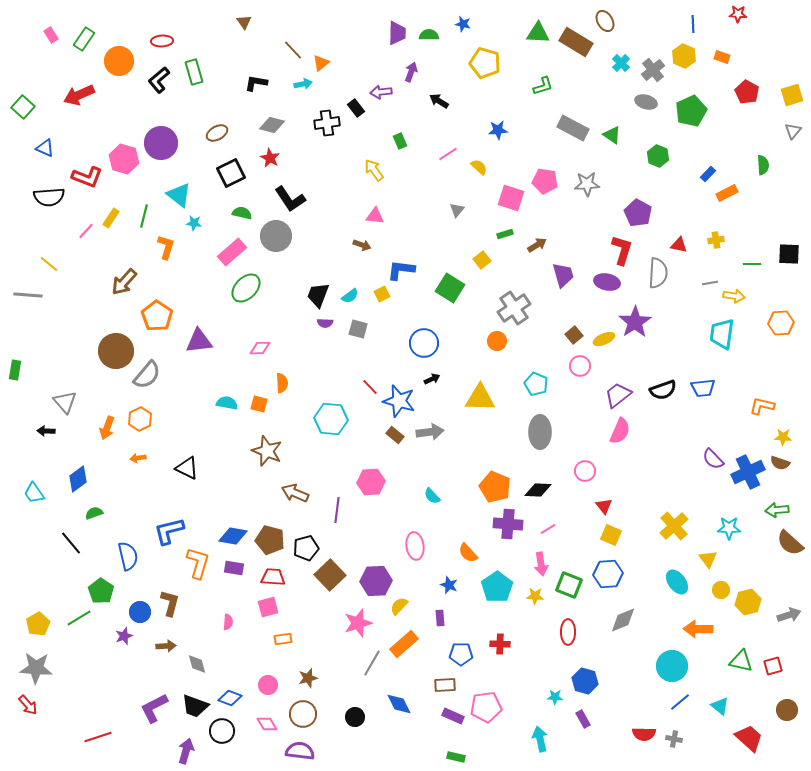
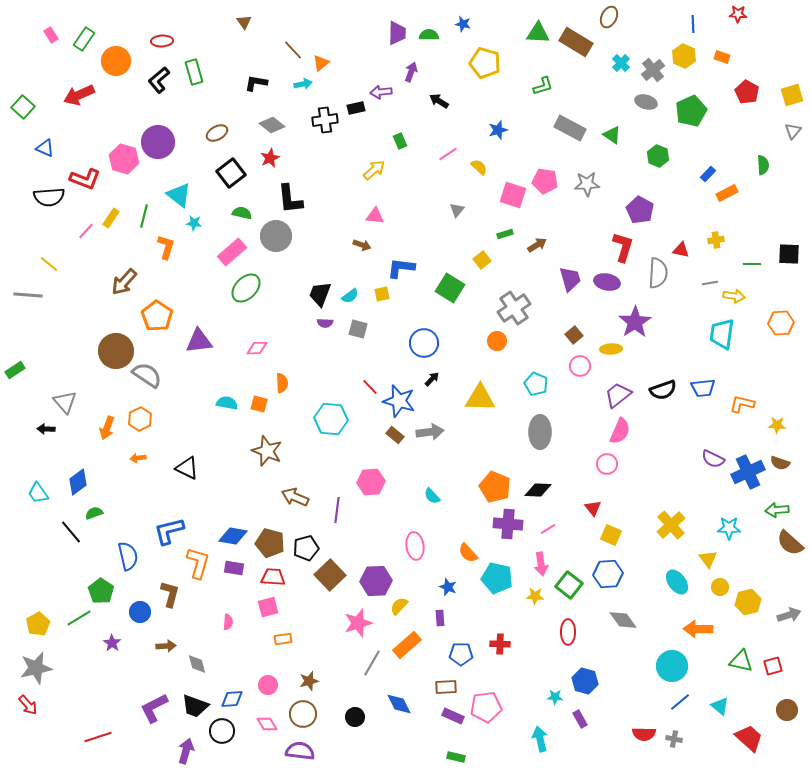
brown ellipse at (605, 21): moved 4 px right, 4 px up; rotated 55 degrees clockwise
orange circle at (119, 61): moved 3 px left
black rectangle at (356, 108): rotated 66 degrees counterclockwise
black cross at (327, 123): moved 2 px left, 3 px up
gray diamond at (272, 125): rotated 25 degrees clockwise
gray rectangle at (573, 128): moved 3 px left
blue star at (498, 130): rotated 12 degrees counterclockwise
purple circle at (161, 143): moved 3 px left, 1 px up
red star at (270, 158): rotated 18 degrees clockwise
yellow arrow at (374, 170): rotated 85 degrees clockwise
black square at (231, 173): rotated 12 degrees counterclockwise
red L-shape at (87, 177): moved 2 px left, 2 px down
pink square at (511, 198): moved 2 px right, 3 px up
black L-shape at (290, 199): rotated 28 degrees clockwise
purple pentagon at (638, 213): moved 2 px right, 3 px up
red triangle at (679, 245): moved 2 px right, 5 px down
red L-shape at (622, 250): moved 1 px right, 3 px up
blue L-shape at (401, 270): moved 2 px up
purple trapezoid at (563, 275): moved 7 px right, 4 px down
yellow square at (382, 294): rotated 14 degrees clockwise
black trapezoid at (318, 295): moved 2 px right, 1 px up
yellow ellipse at (604, 339): moved 7 px right, 10 px down; rotated 20 degrees clockwise
pink diamond at (260, 348): moved 3 px left
green rectangle at (15, 370): rotated 48 degrees clockwise
gray semicircle at (147, 375): rotated 96 degrees counterclockwise
black arrow at (432, 379): rotated 21 degrees counterclockwise
orange L-shape at (762, 406): moved 20 px left, 2 px up
black arrow at (46, 431): moved 2 px up
yellow star at (783, 437): moved 6 px left, 12 px up
purple semicircle at (713, 459): rotated 20 degrees counterclockwise
pink circle at (585, 471): moved 22 px right, 7 px up
blue diamond at (78, 479): moved 3 px down
cyan trapezoid at (34, 493): moved 4 px right
brown arrow at (295, 493): moved 4 px down
red triangle at (604, 506): moved 11 px left, 2 px down
yellow cross at (674, 526): moved 3 px left, 1 px up
brown pentagon at (270, 540): moved 3 px down
black line at (71, 543): moved 11 px up
blue star at (449, 585): moved 1 px left, 2 px down
green square at (569, 585): rotated 16 degrees clockwise
cyan pentagon at (497, 587): moved 9 px up; rotated 24 degrees counterclockwise
yellow circle at (721, 590): moved 1 px left, 3 px up
brown L-shape at (170, 603): moved 9 px up
gray diamond at (623, 620): rotated 76 degrees clockwise
purple star at (124, 636): moved 12 px left, 7 px down; rotated 18 degrees counterclockwise
orange rectangle at (404, 644): moved 3 px right, 1 px down
gray star at (36, 668): rotated 16 degrees counterclockwise
brown star at (308, 678): moved 1 px right, 3 px down
brown rectangle at (445, 685): moved 1 px right, 2 px down
blue diamond at (230, 698): moved 2 px right, 1 px down; rotated 25 degrees counterclockwise
purple rectangle at (583, 719): moved 3 px left
